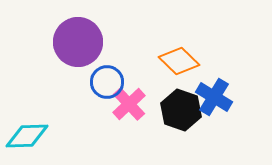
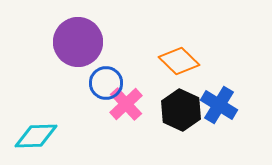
blue circle: moved 1 px left, 1 px down
blue cross: moved 5 px right, 8 px down
pink cross: moved 3 px left
black hexagon: rotated 6 degrees clockwise
cyan diamond: moved 9 px right
